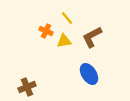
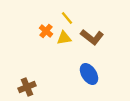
orange cross: rotated 16 degrees clockwise
brown L-shape: rotated 115 degrees counterclockwise
yellow triangle: moved 3 px up
